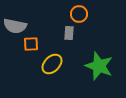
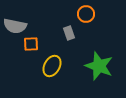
orange circle: moved 7 px right
gray rectangle: rotated 24 degrees counterclockwise
yellow ellipse: moved 2 px down; rotated 15 degrees counterclockwise
